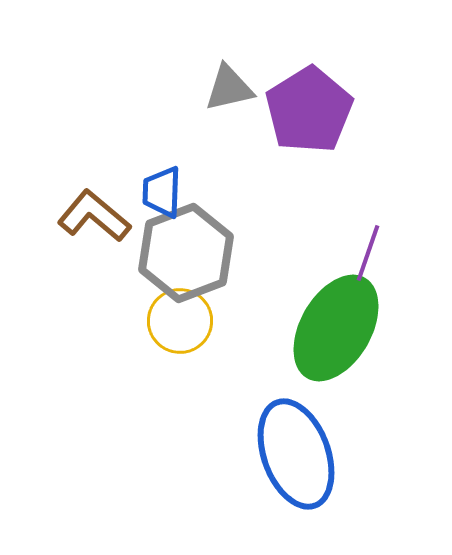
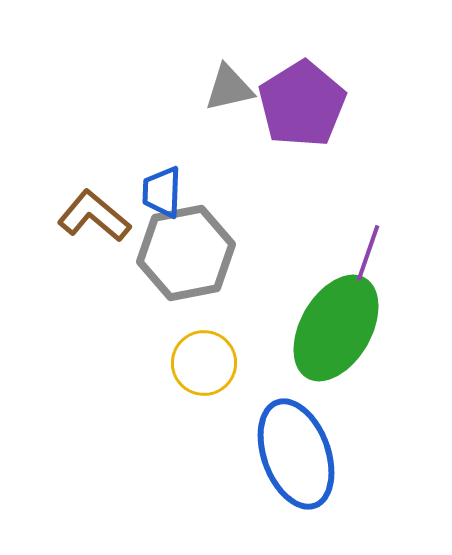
purple pentagon: moved 7 px left, 6 px up
gray hexagon: rotated 10 degrees clockwise
yellow circle: moved 24 px right, 42 px down
